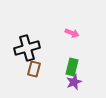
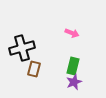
black cross: moved 5 px left
green rectangle: moved 1 px right, 1 px up
